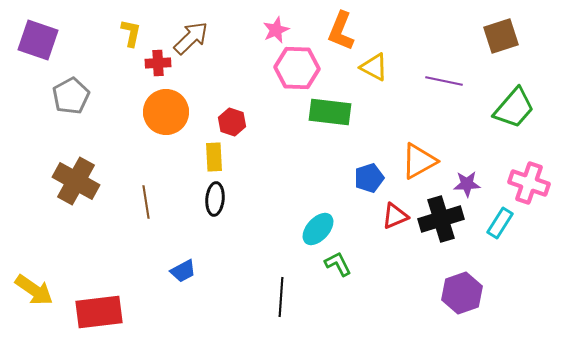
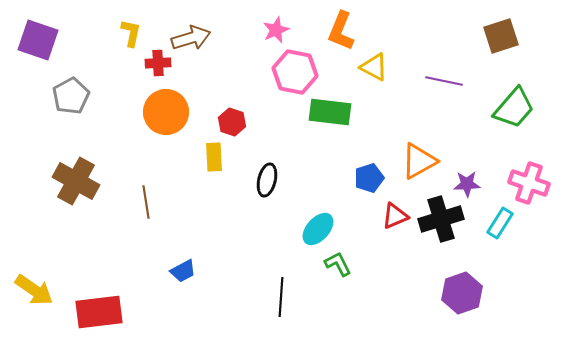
brown arrow: rotated 27 degrees clockwise
pink hexagon: moved 2 px left, 4 px down; rotated 9 degrees clockwise
black ellipse: moved 52 px right, 19 px up; rotated 8 degrees clockwise
